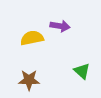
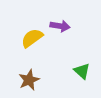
yellow semicircle: rotated 25 degrees counterclockwise
brown star: rotated 25 degrees counterclockwise
